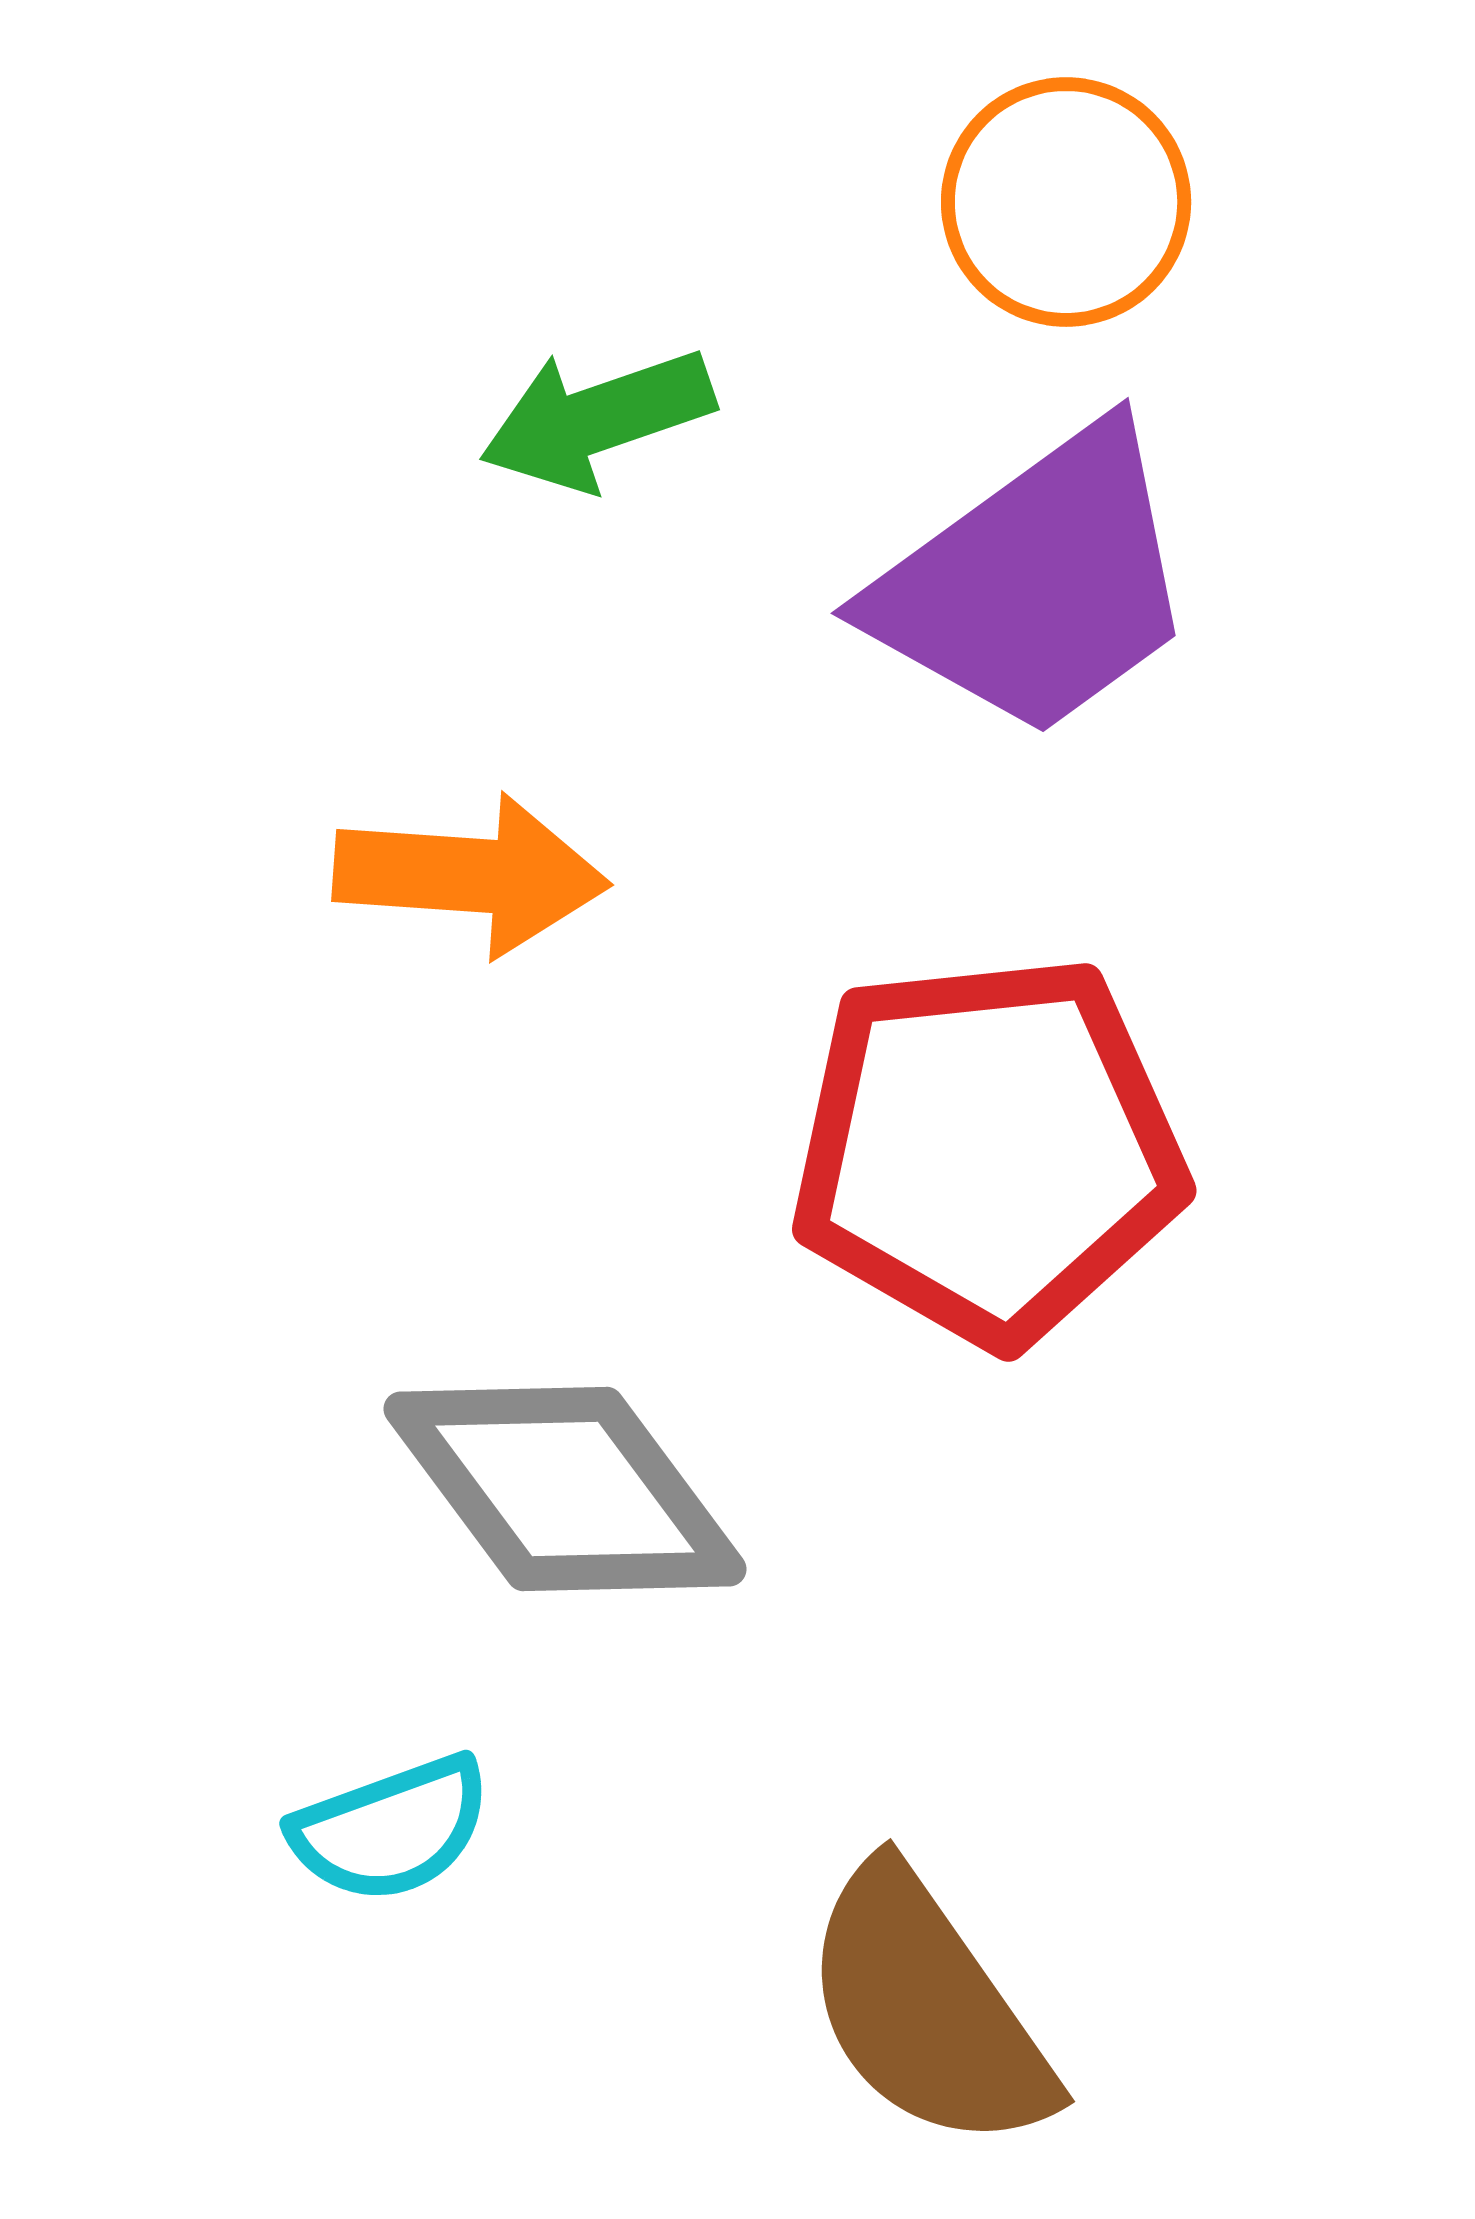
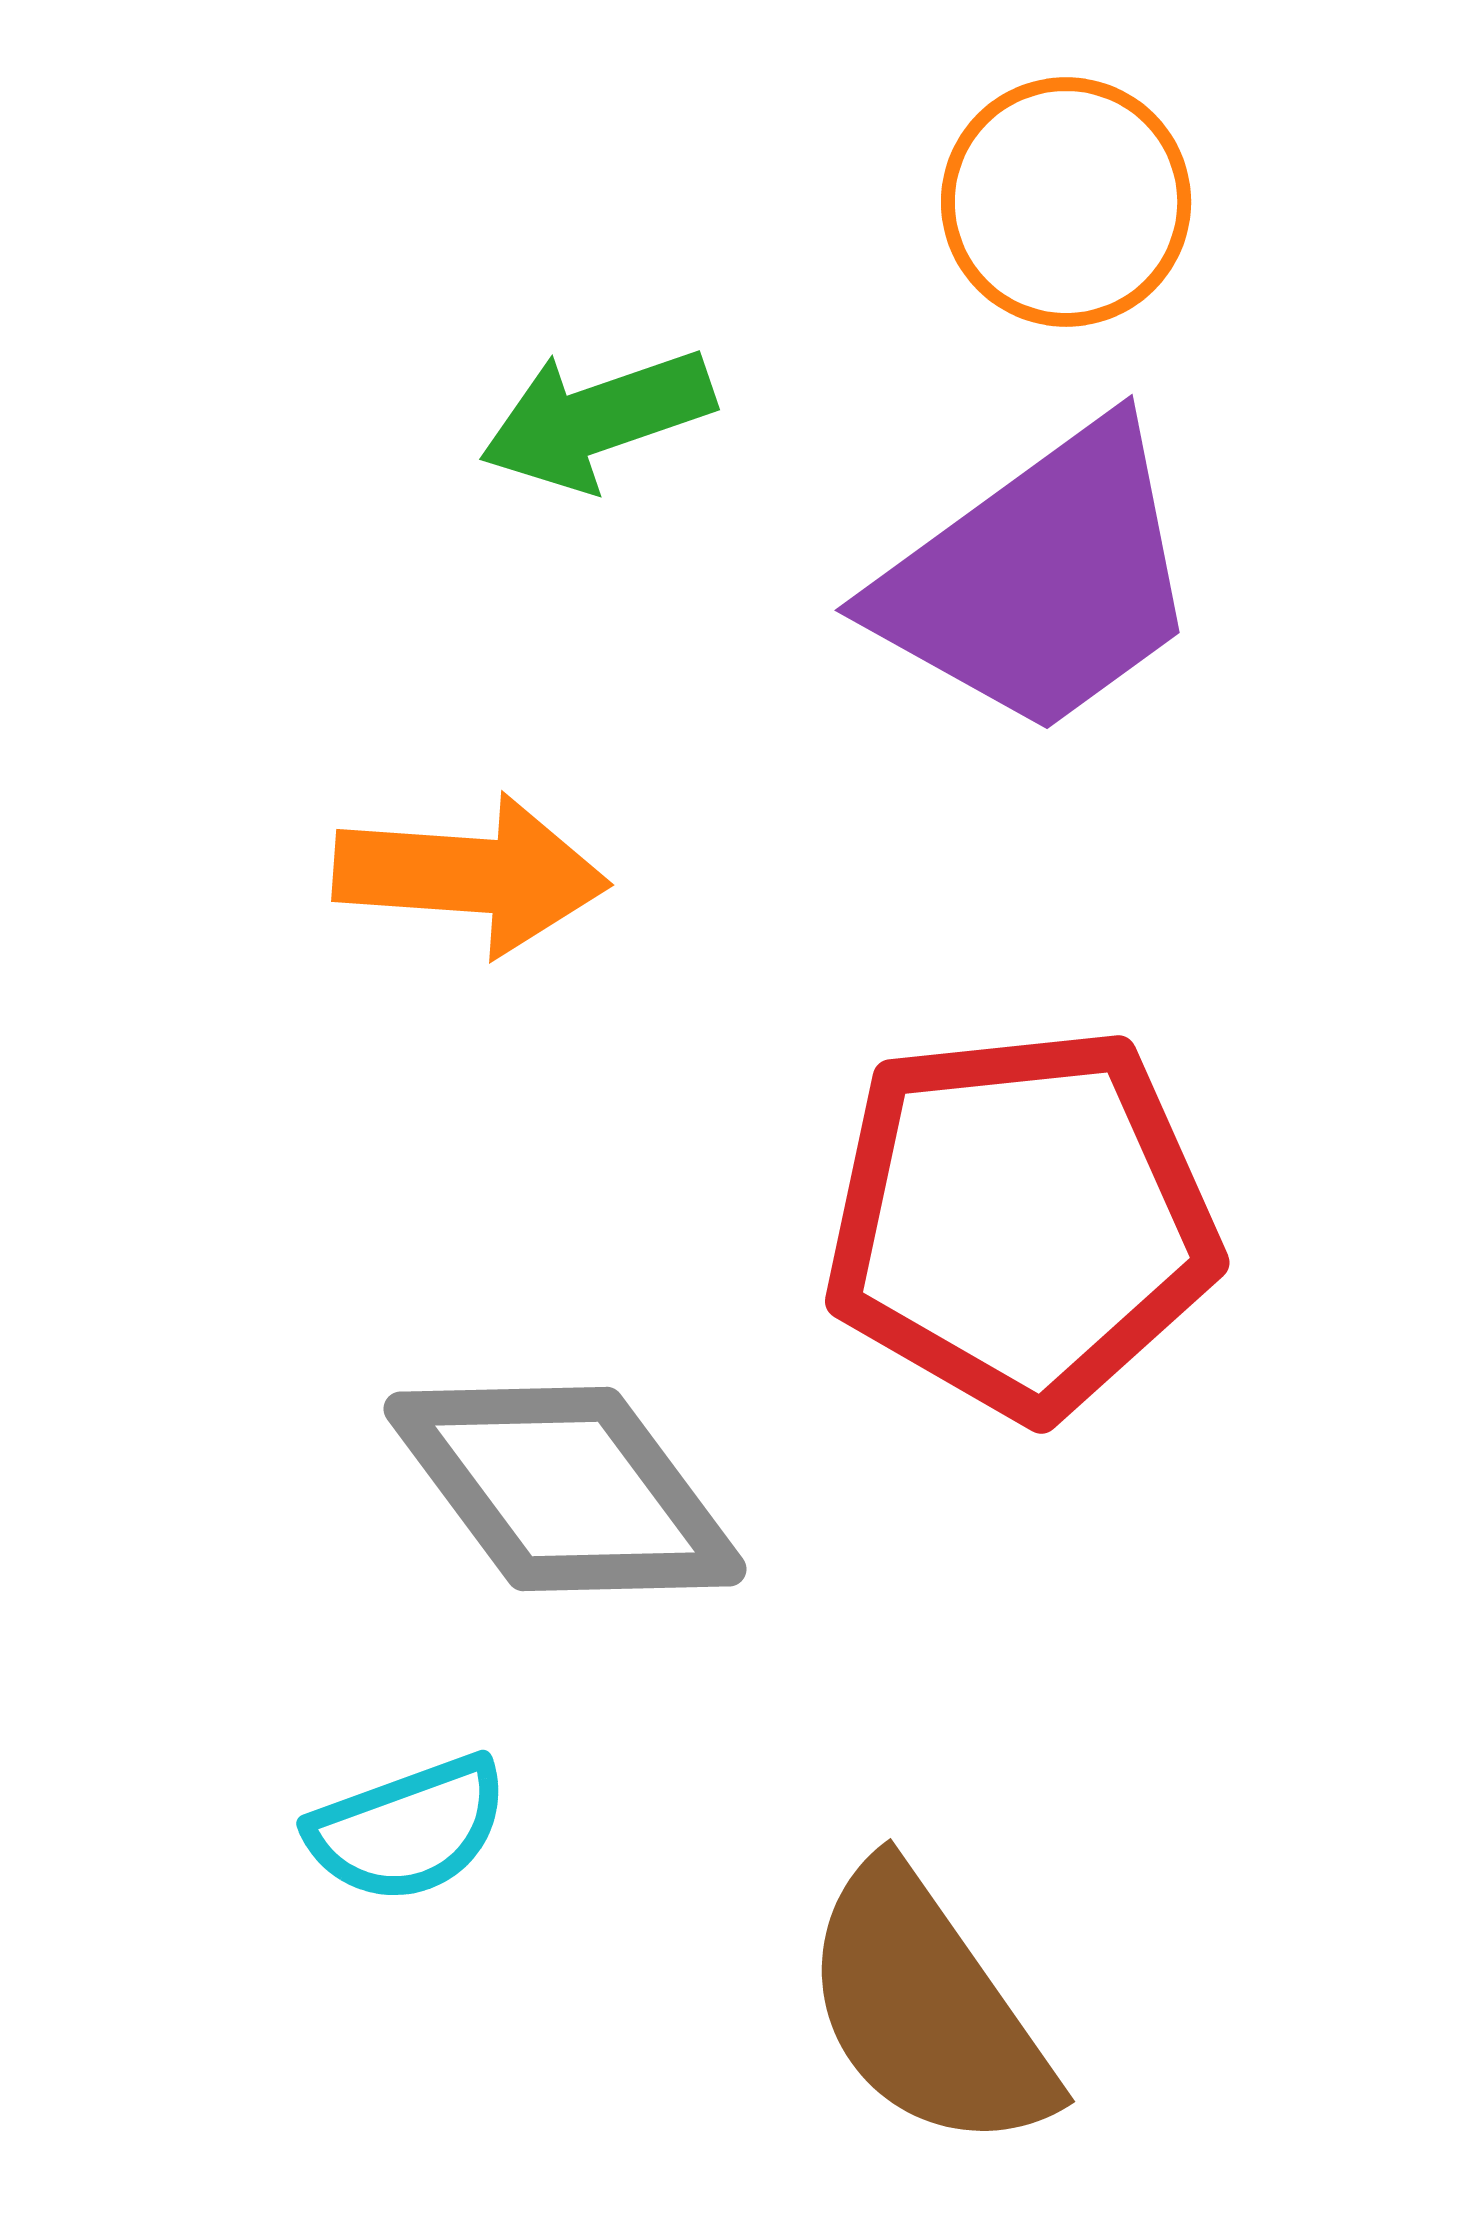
purple trapezoid: moved 4 px right, 3 px up
red pentagon: moved 33 px right, 72 px down
cyan semicircle: moved 17 px right
